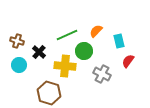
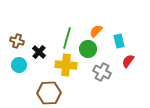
green line: moved 3 px down; rotated 50 degrees counterclockwise
green circle: moved 4 px right, 2 px up
yellow cross: moved 1 px right, 1 px up
gray cross: moved 2 px up
brown hexagon: rotated 20 degrees counterclockwise
